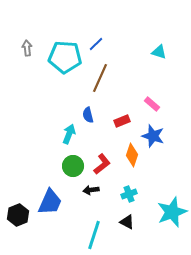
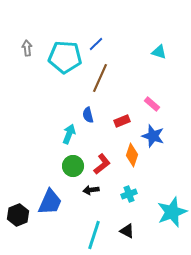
black triangle: moved 9 px down
